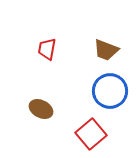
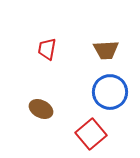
brown trapezoid: rotated 24 degrees counterclockwise
blue circle: moved 1 px down
